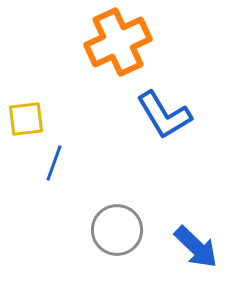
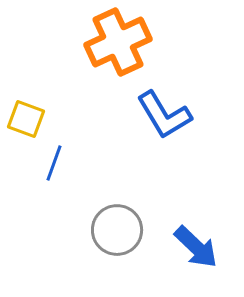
yellow square: rotated 27 degrees clockwise
